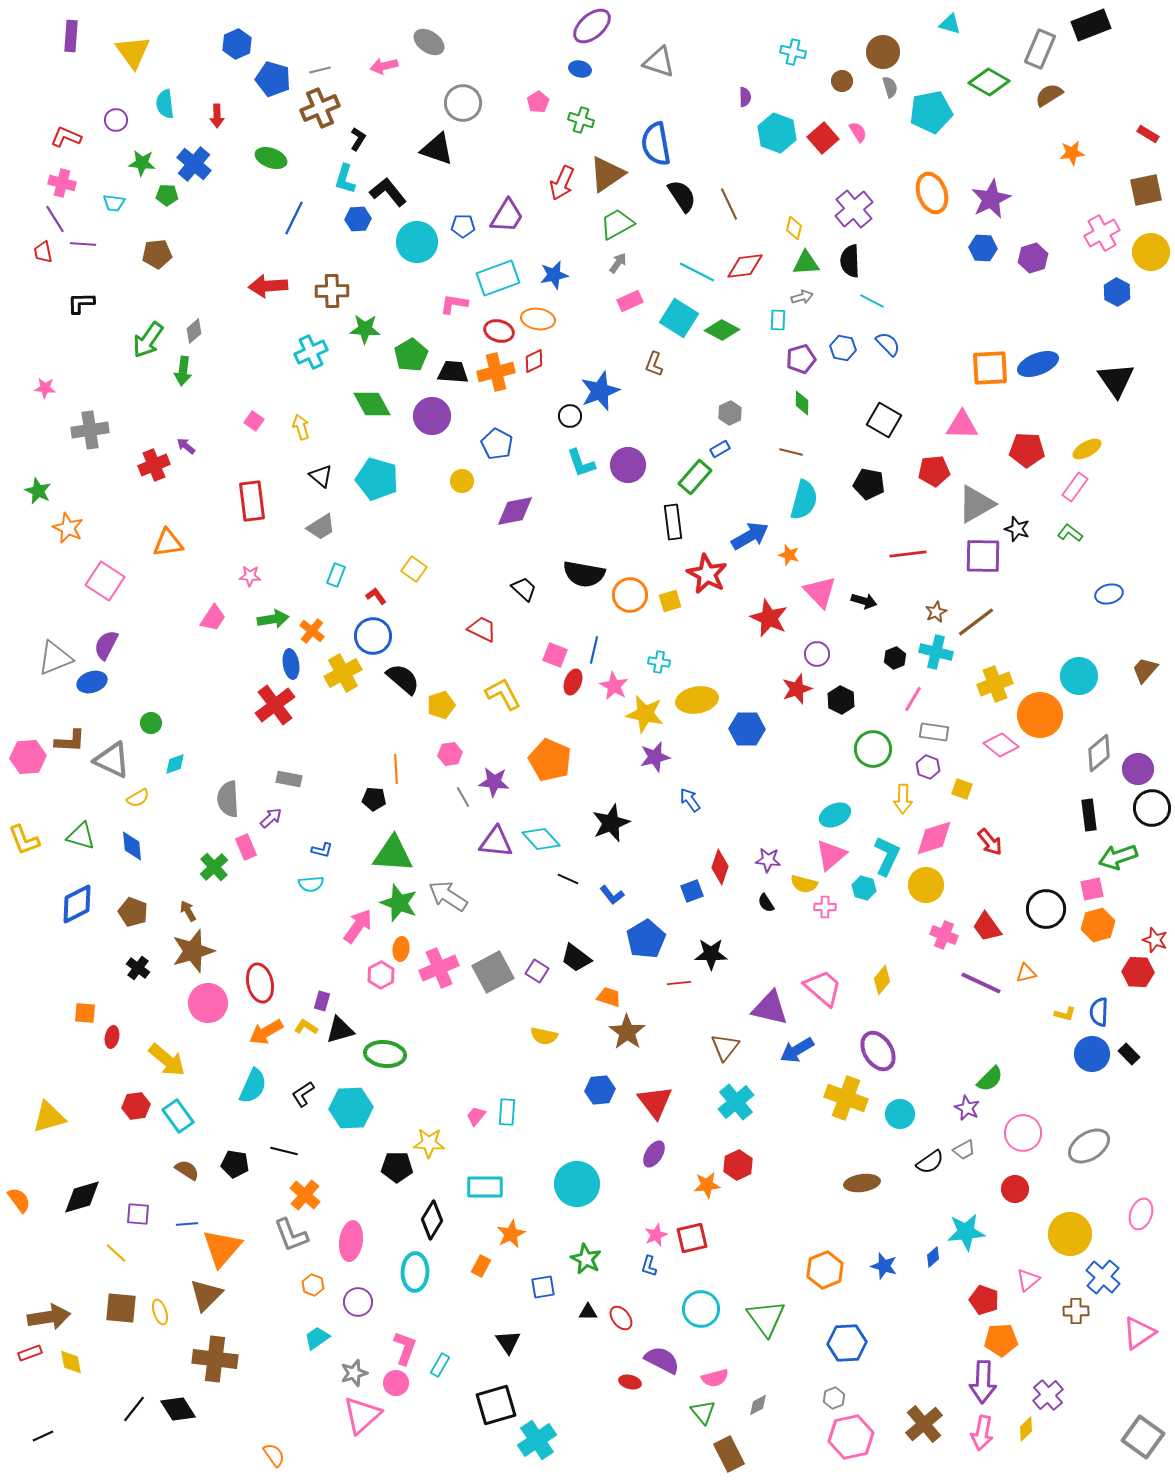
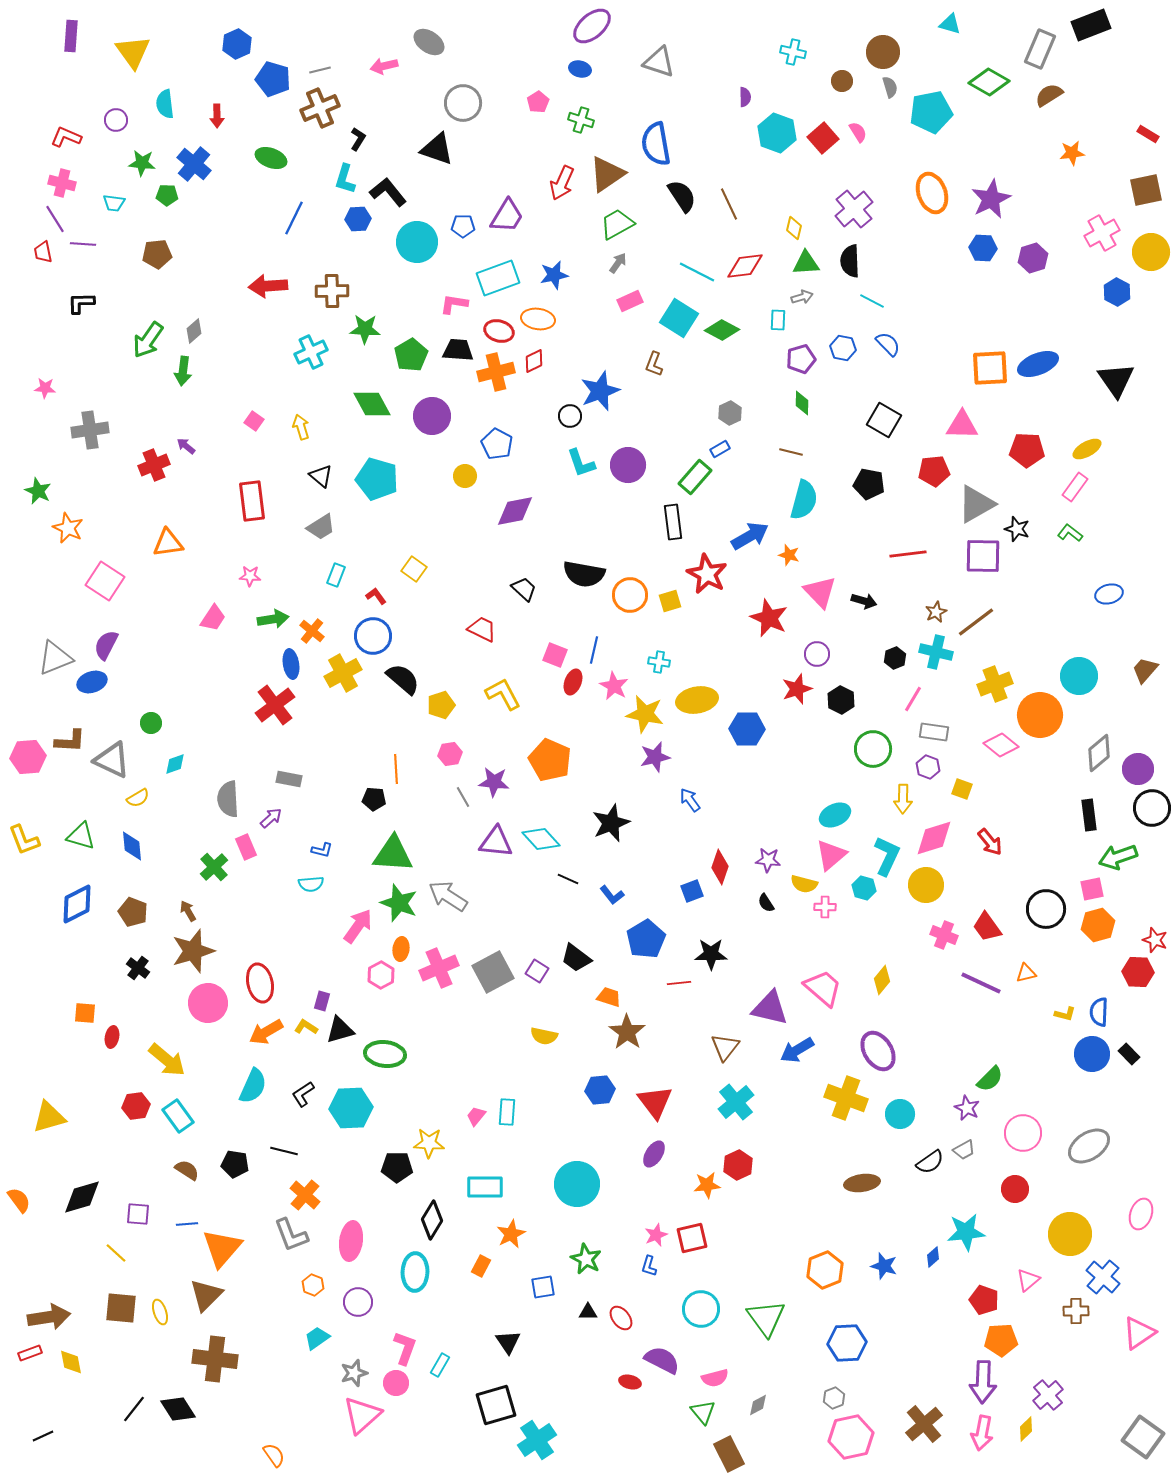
black trapezoid at (453, 372): moved 5 px right, 22 px up
yellow circle at (462, 481): moved 3 px right, 5 px up
